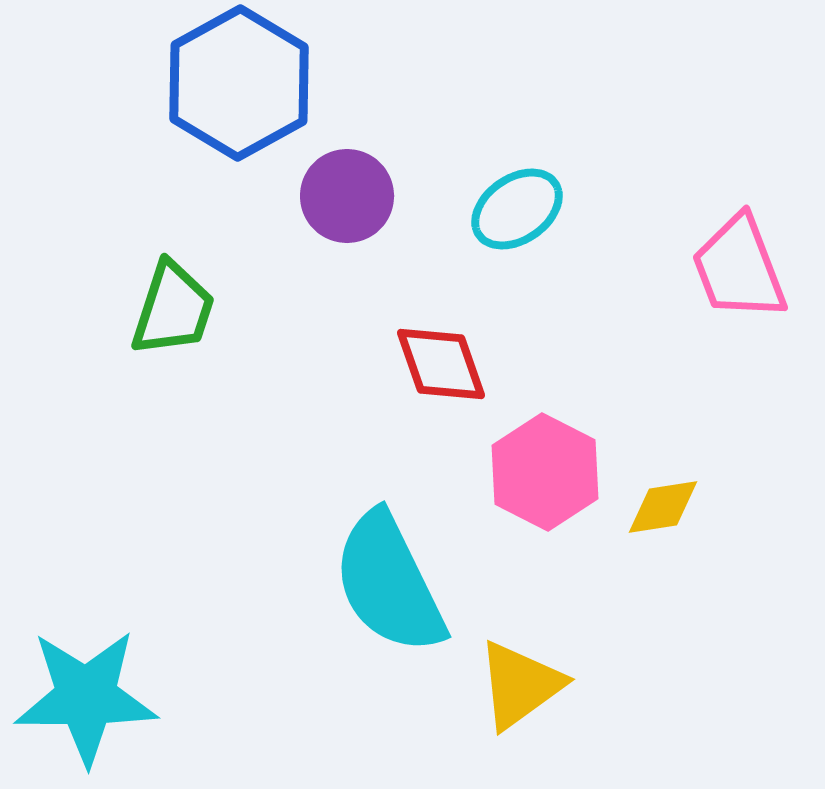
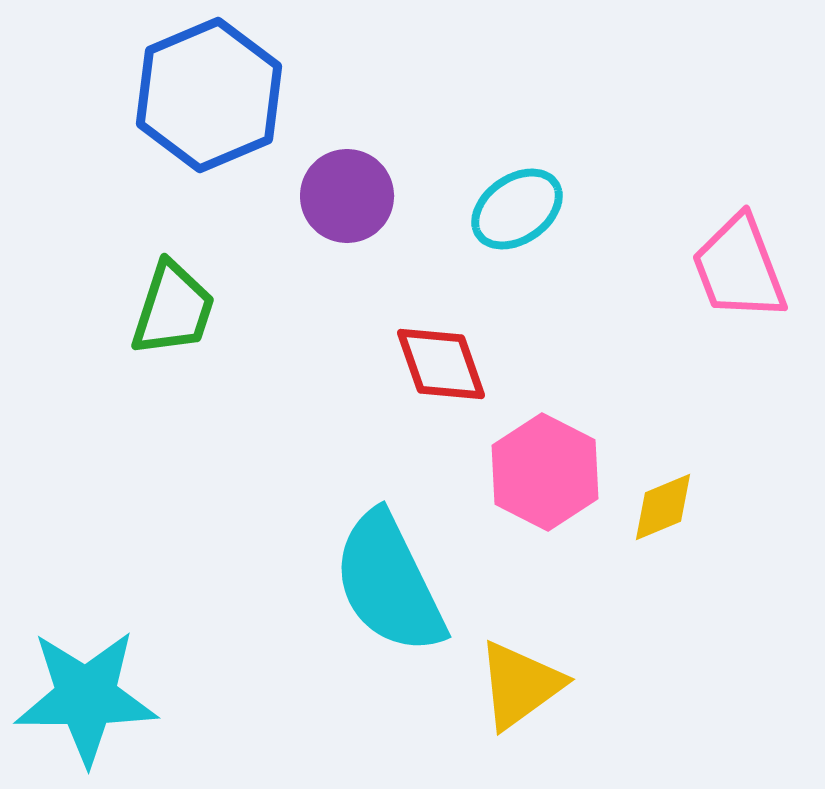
blue hexagon: moved 30 px left, 12 px down; rotated 6 degrees clockwise
yellow diamond: rotated 14 degrees counterclockwise
